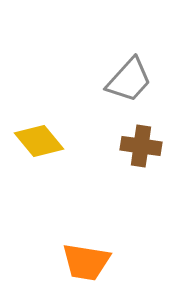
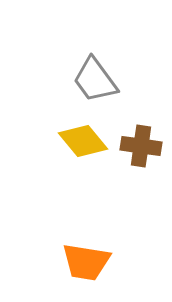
gray trapezoid: moved 34 px left; rotated 102 degrees clockwise
yellow diamond: moved 44 px right
